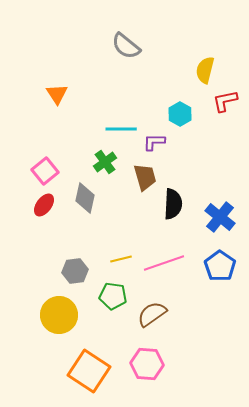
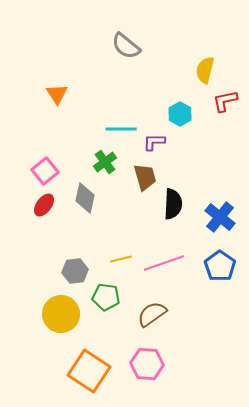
green pentagon: moved 7 px left, 1 px down
yellow circle: moved 2 px right, 1 px up
